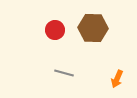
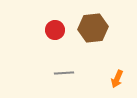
brown hexagon: rotated 8 degrees counterclockwise
gray line: rotated 18 degrees counterclockwise
